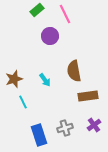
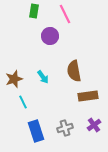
green rectangle: moved 3 px left, 1 px down; rotated 40 degrees counterclockwise
cyan arrow: moved 2 px left, 3 px up
blue rectangle: moved 3 px left, 4 px up
